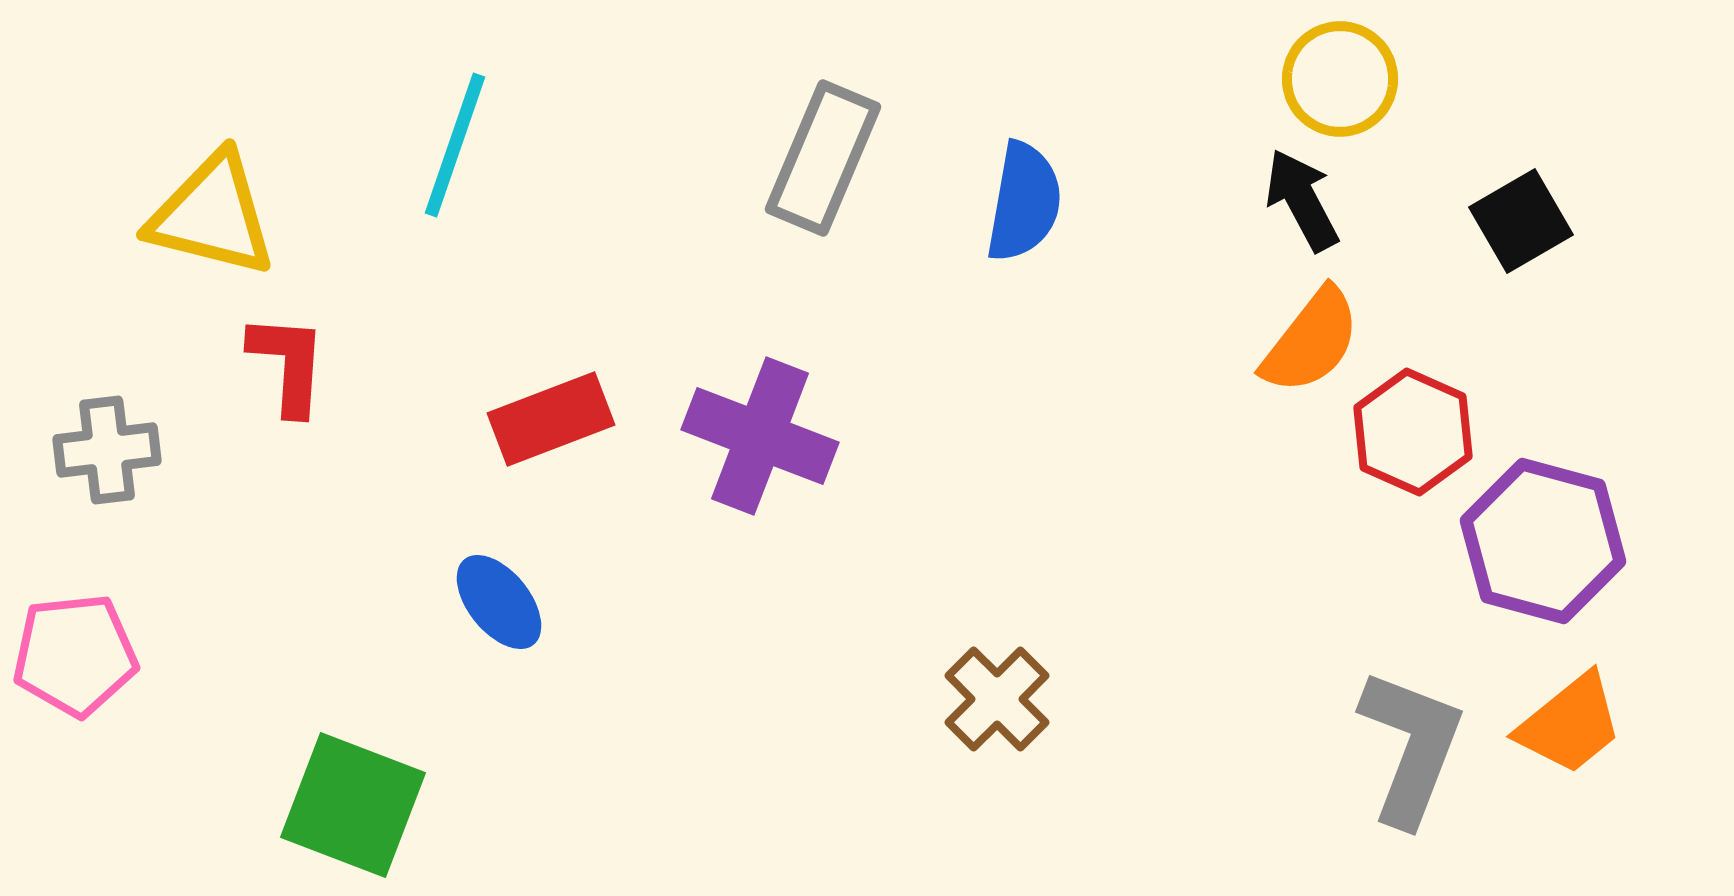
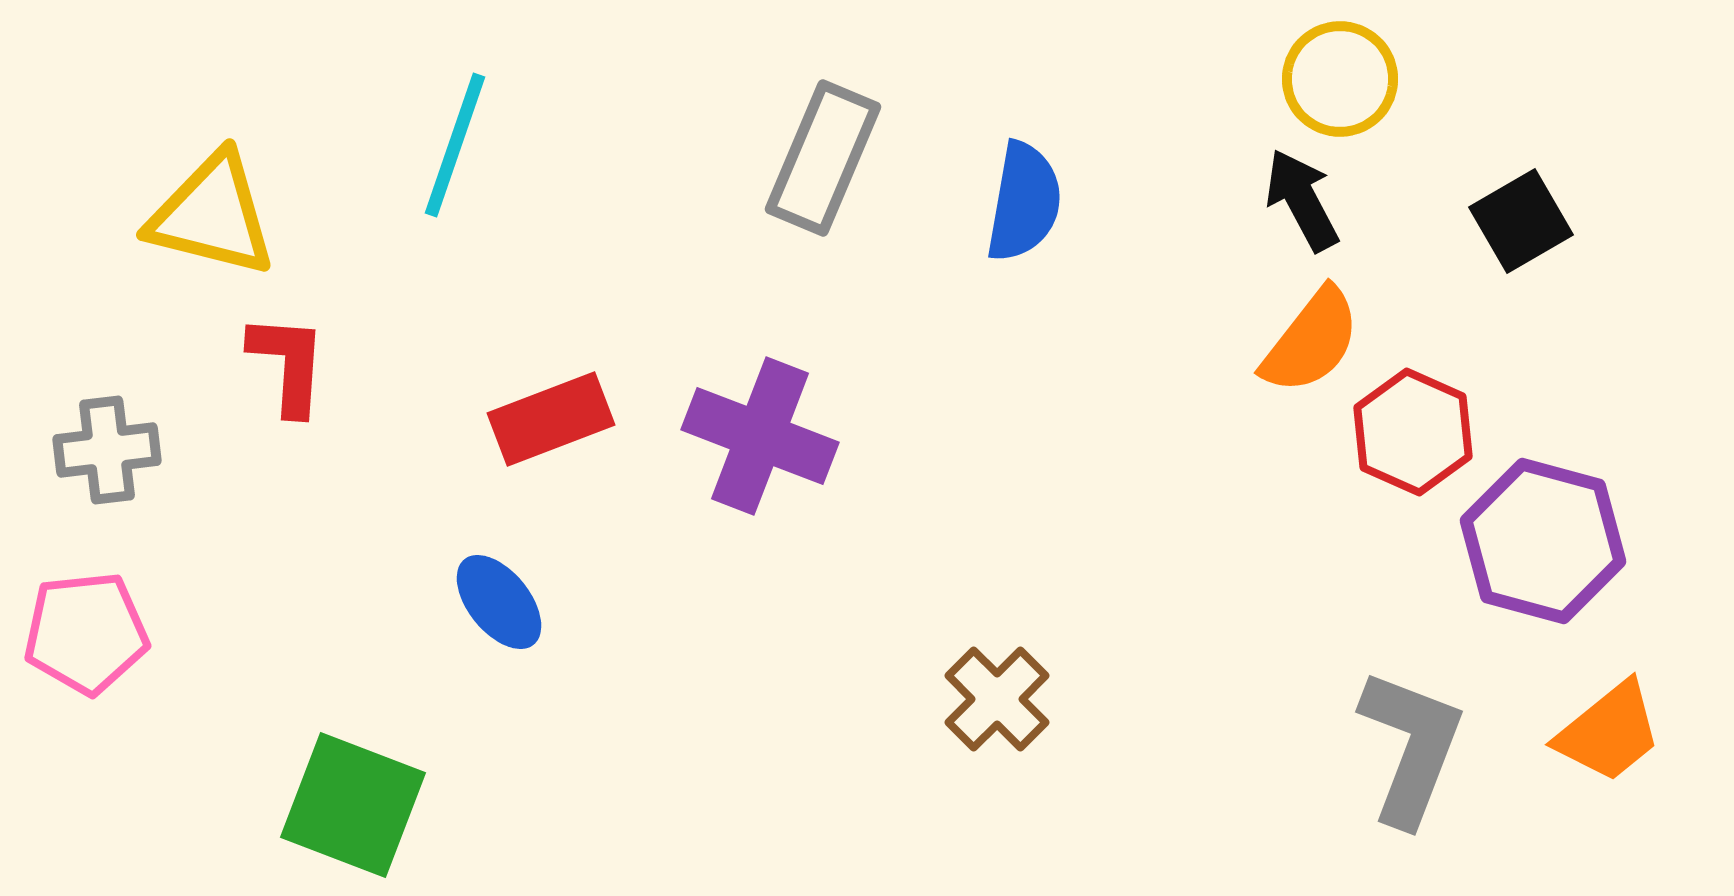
pink pentagon: moved 11 px right, 22 px up
orange trapezoid: moved 39 px right, 8 px down
